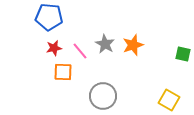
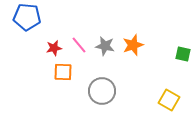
blue pentagon: moved 22 px left
gray star: moved 2 px down; rotated 18 degrees counterclockwise
pink line: moved 1 px left, 6 px up
gray circle: moved 1 px left, 5 px up
